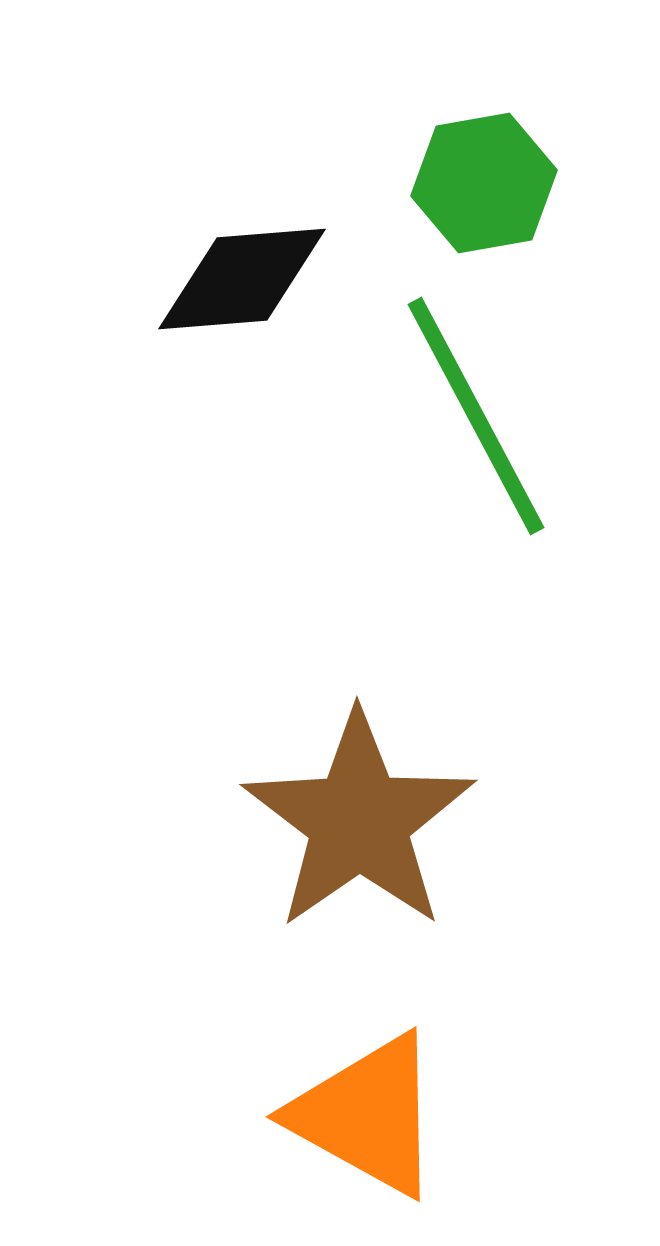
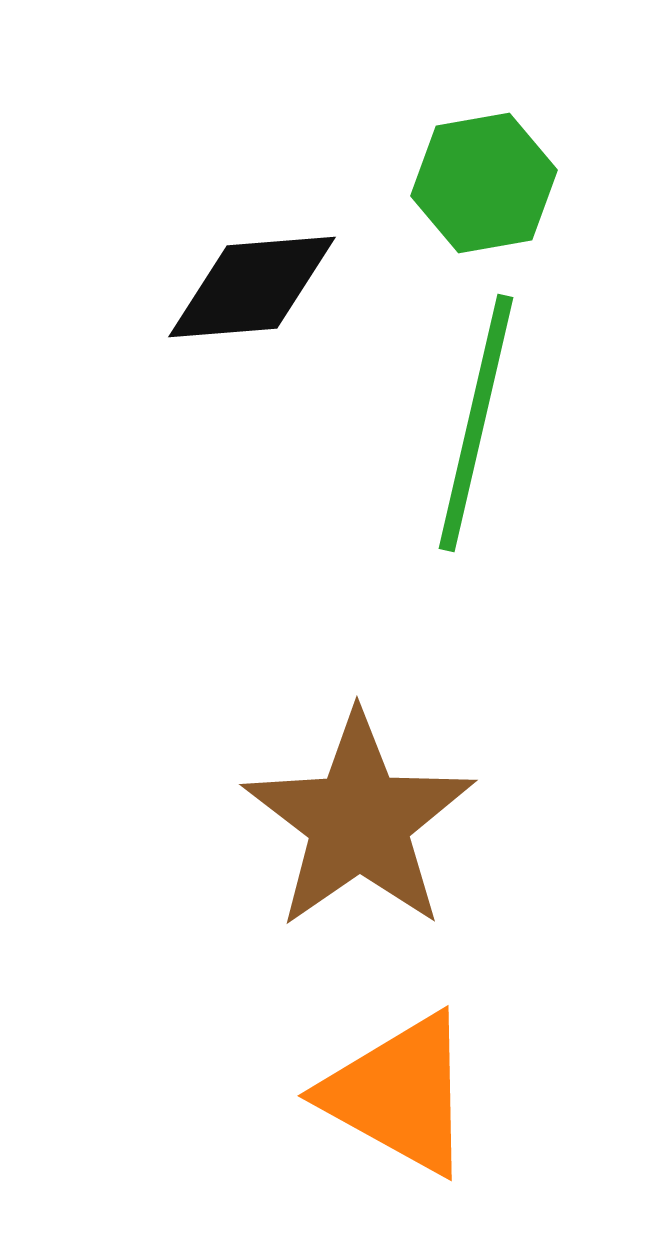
black diamond: moved 10 px right, 8 px down
green line: moved 7 px down; rotated 41 degrees clockwise
orange triangle: moved 32 px right, 21 px up
